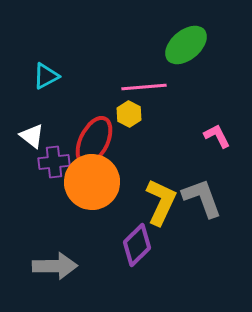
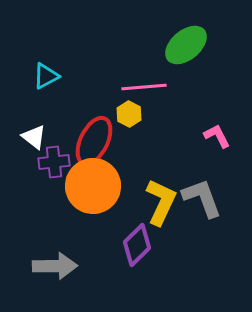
white triangle: moved 2 px right, 1 px down
orange circle: moved 1 px right, 4 px down
